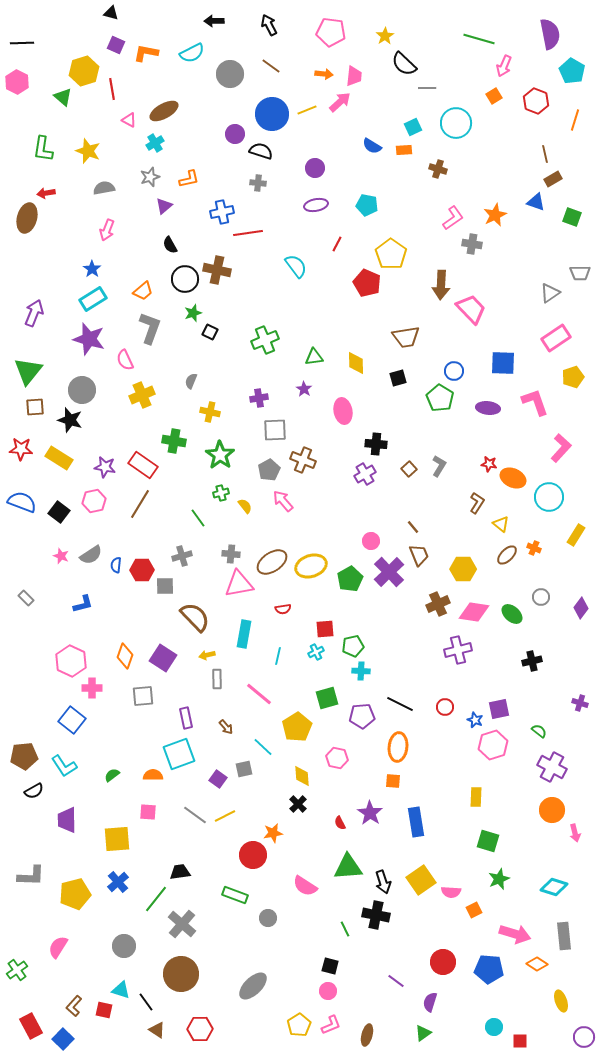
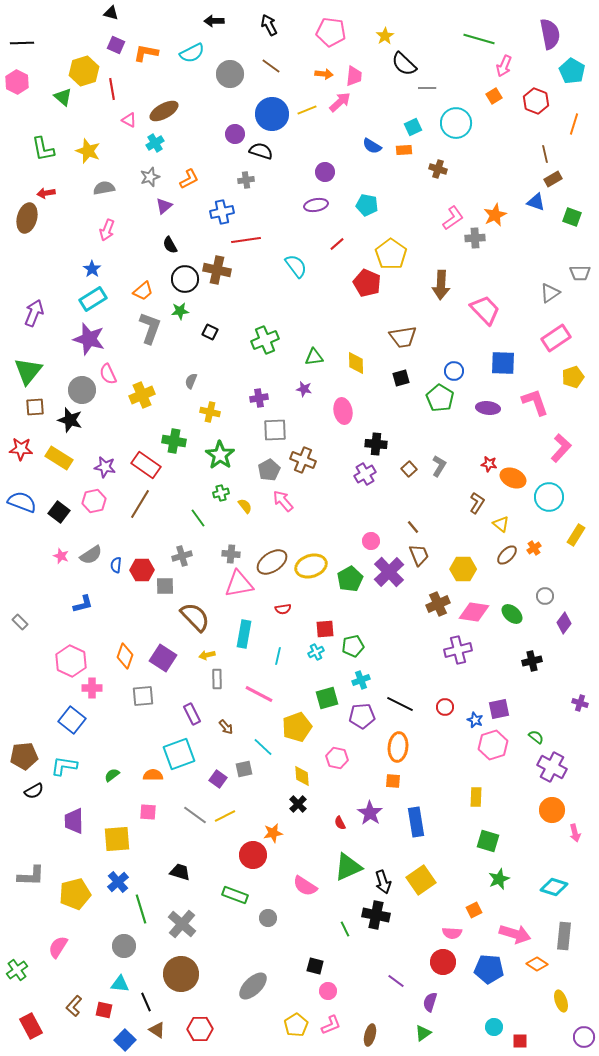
orange line at (575, 120): moved 1 px left, 4 px down
green L-shape at (43, 149): rotated 20 degrees counterclockwise
purple circle at (315, 168): moved 10 px right, 4 px down
orange L-shape at (189, 179): rotated 15 degrees counterclockwise
gray cross at (258, 183): moved 12 px left, 3 px up; rotated 14 degrees counterclockwise
red line at (248, 233): moved 2 px left, 7 px down
red line at (337, 244): rotated 21 degrees clockwise
gray cross at (472, 244): moved 3 px right, 6 px up; rotated 12 degrees counterclockwise
pink trapezoid at (471, 309): moved 14 px right, 1 px down
green star at (193, 313): moved 13 px left, 2 px up; rotated 12 degrees clockwise
brown trapezoid at (406, 337): moved 3 px left
pink semicircle at (125, 360): moved 17 px left, 14 px down
black square at (398, 378): moved 3 px right
purple star at (304, 389): rotated 21 degrees counterclockwise
red rectangle at (143, 465): moved 3 px right
orange cross at (534, 548): rotated 32 degrees clockwise
gray circle at (541, 597): moved 4 px right, 1 px up
gray rectangle at (26, 598): moved 6 px left, 24 px down
purple diamond at (581, 608): moved 17 px left, 15 px down
cyan cross at (361, 671): moved 9 px down; rotated 24 degrees counterclockwise
pink line at (259, 694): rotated 12 degrees counterclockwise
purple rectangle at (186, 718): moved 6 px right, 4 px up; rotated 15 degrees counterclockwise
yellow pentagon at (297, 727): rotated 12 degrees clockwise
green semicircle at (539, 731): moved 3 px left, 6 px down
cyan L-shape at (64, 766): rotated 132 degrees clockwise
purple trapezoid at (67, 820): moved 7 px right, 1 px down
green triangle at (348, 867): rotated 20 degrees counterclockwise
black trapezoid at (180, 872): rotated 25 degrees clockwise
pink semicircle at (451, 892): moved 1 px right, 41 px down
green line at (156, 899): moved 15 px left, 10 px down; rotated 56 degrees counterclockwise
gray rectangle at (564, 936): rotated 12 degrees clockwise
black square at (330, 966): moved 15 px left
cyan triangle at (121, 990): moved 1 px left, 6 px up; rotated 12 degrees counterclockwise
black line at (146, 1002): rotated 12 degrees clockwise
yellow pentagon at (299, 1025): moved 3 px left
brown ellipse at (367, 1035): moved 3 px right
blue square at (63, 1039): moved 62 px right, 1 px down
